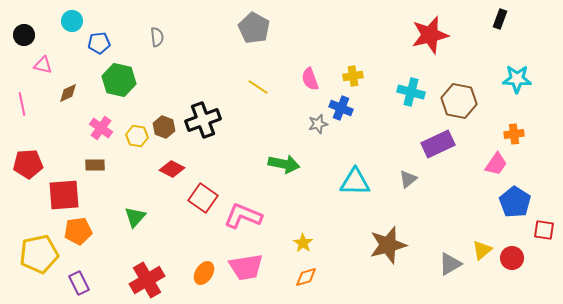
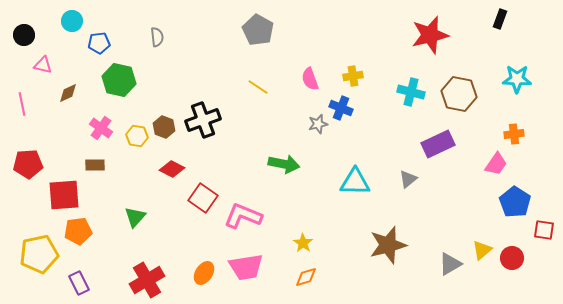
gray pentagon at (254, 28): moved 4 px right, 2 px down
brown hexagon at (459, 101): moved 7 px up
